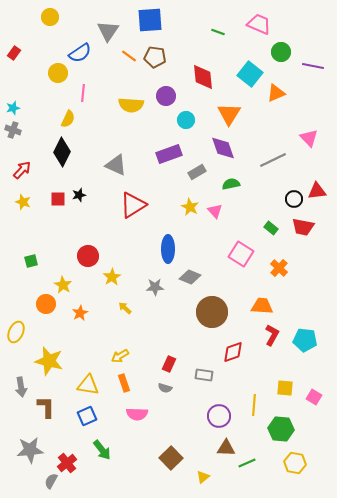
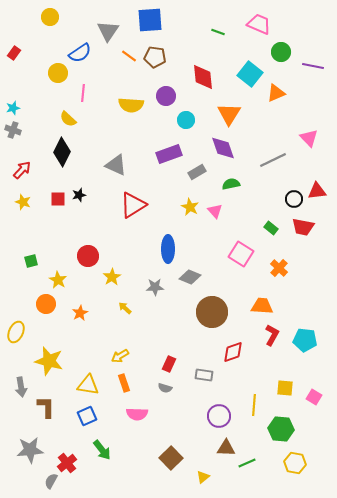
yellow semicircle at (68, 119): rotated 108 degrees clockwise
yellow star at (63, 285): moved 5 px left, 5 px up
